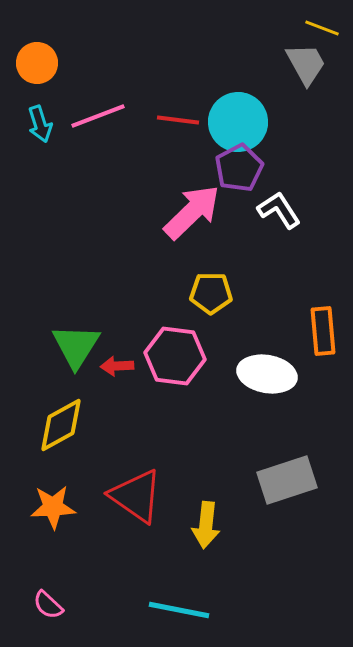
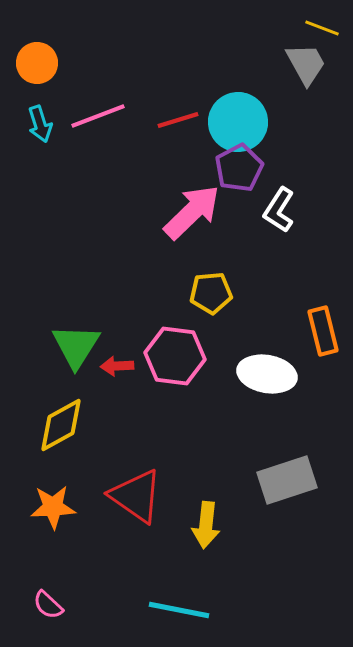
red line: rotated 24 degrees counterclockwise
white L-shape: rotated 114 degrees counterclockwise
yellow pentagon: rotated 6 degrees counterclockwise
orange rectangle: rotated 9 degrees counterclockwise
